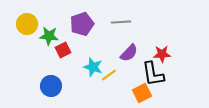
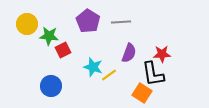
purple pentagon: moved 6 px right, 3 px up; rotated 20 degrees counterclockwise
purple semicircle: rotated 24 degrees counterclockwise
orange square: rotated 30 degrees counterclockwise
